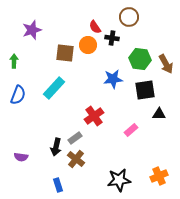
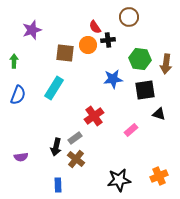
black cross: moved 4 px left, 2 px down; rotated 16 degrees counterclockwise
brown arrow: rotated 36 degrees clockwise
cyan rectangle: rotated 10 degrees counterclockwise
black triangle: rotated 16 degrees clockwise
purple semicircle: rotated 16 degrees counterclockwise
blue rectangle: rotated 16 degrees clockwise
